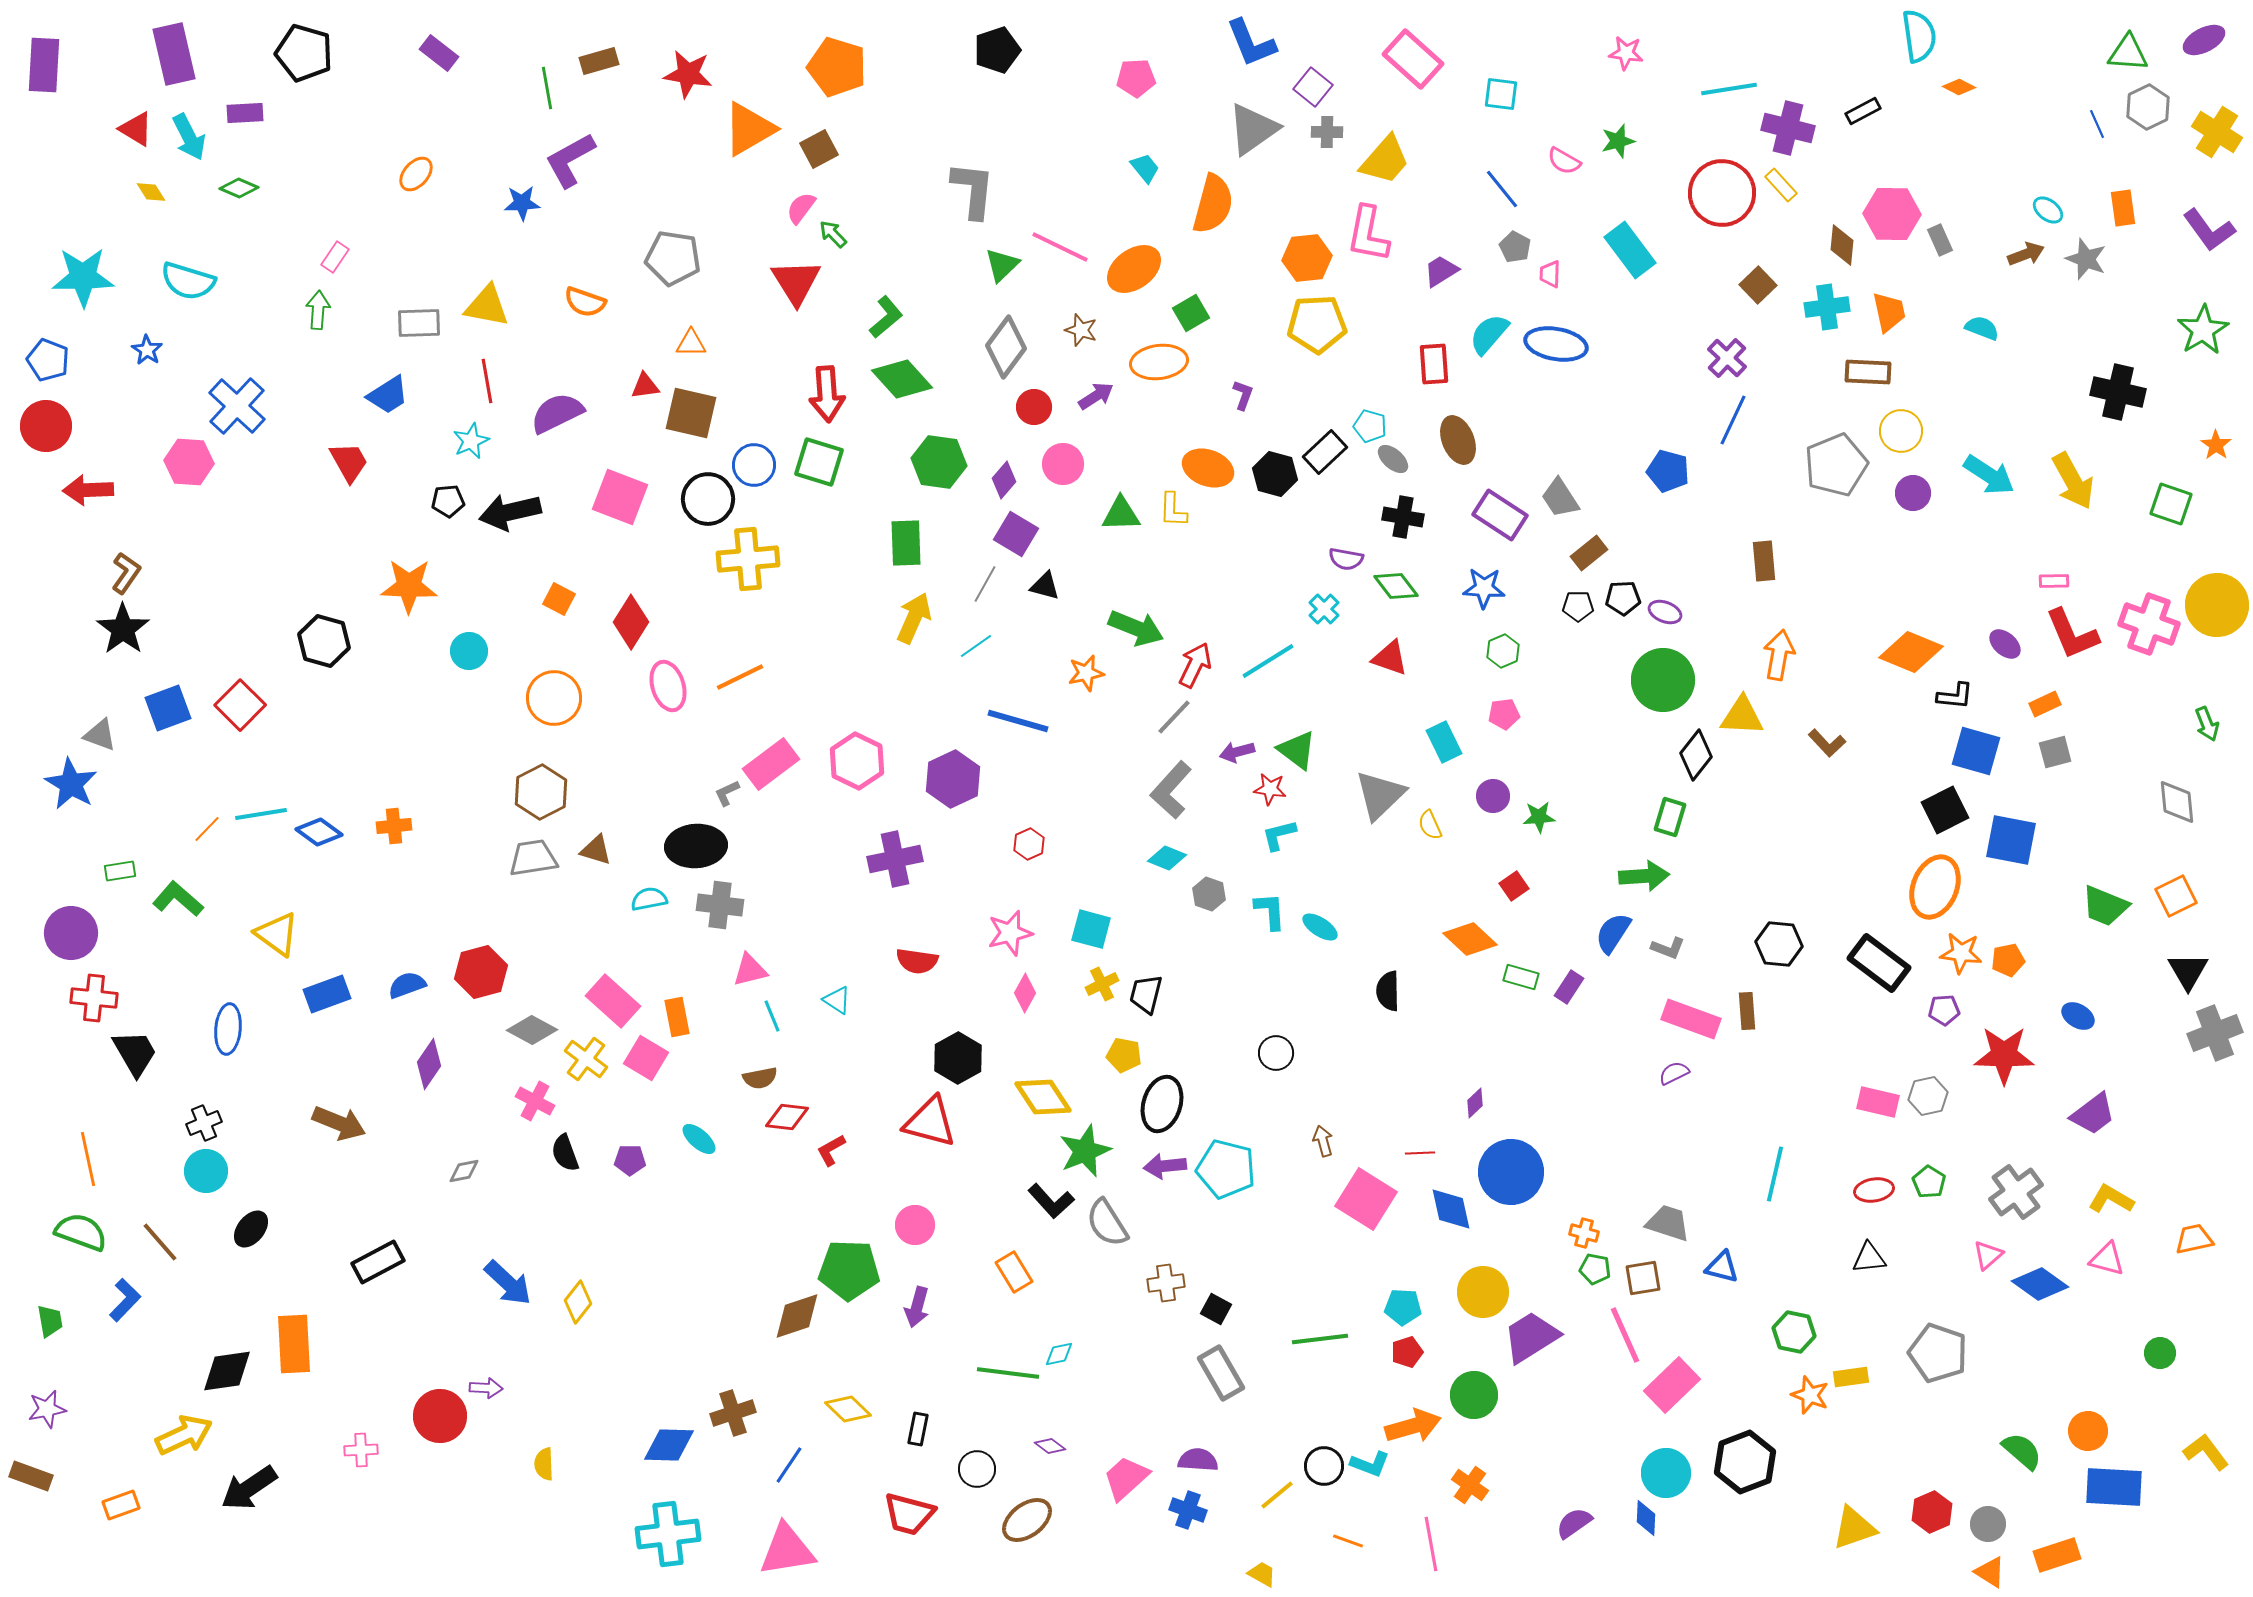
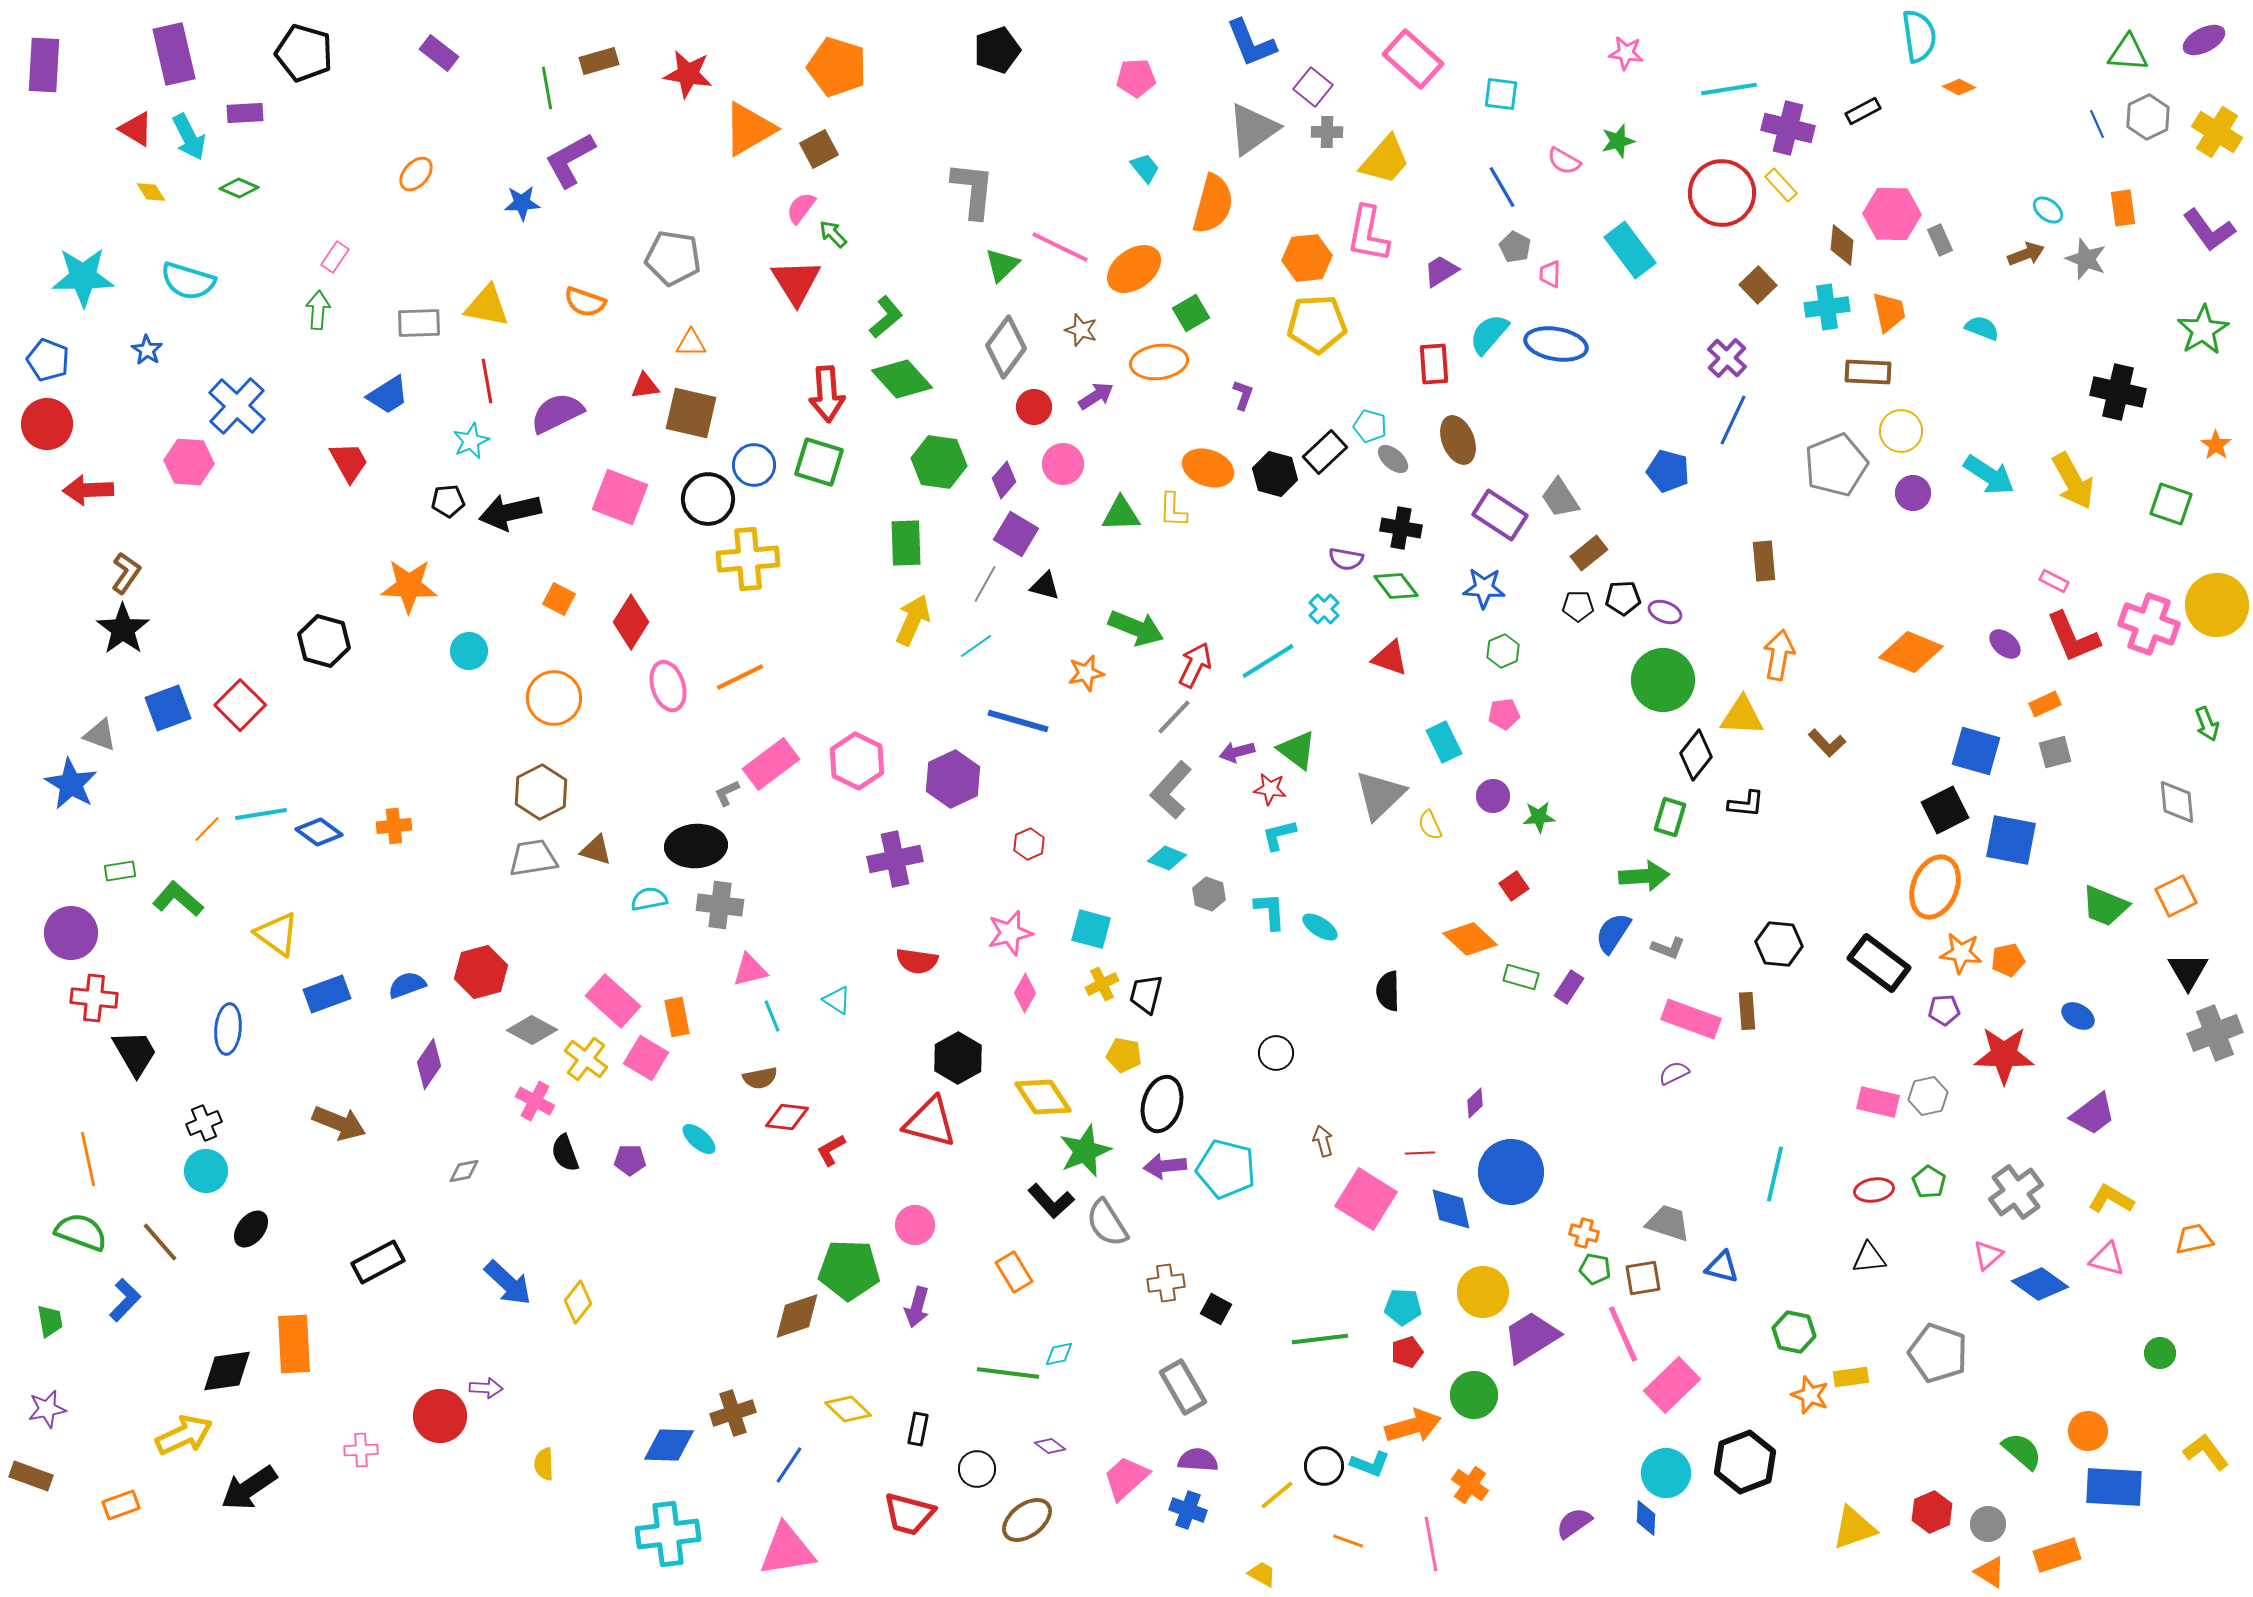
gray hexagon at (2148, 107): moved 10 px down
blue line at (1502, 189): moved 2 px up; rotated 9 degrees clockwise
red circle at (46, 426): moved 1 px right, 2 px up
black cross at (1403, 517): moved 2 px left, 11 px down
pink rectangle at (2054, 581): rotated 28 degrees clockwise
yellow arrow at (914, 618): moved 1 px left, 2 px down
red L-shape at (2072, 634): moved 1 px right, 3 px down
black L-shape at (1955, 696): moved 209 px left, 108 px down
pink line at (1625, 1335): moved 2 px left, 1 px up
gray rectangle at (1221, 1373): moved 38 px left, 14 px down
